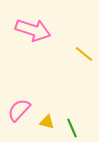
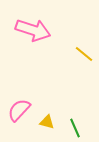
green line: moved 3 px right
